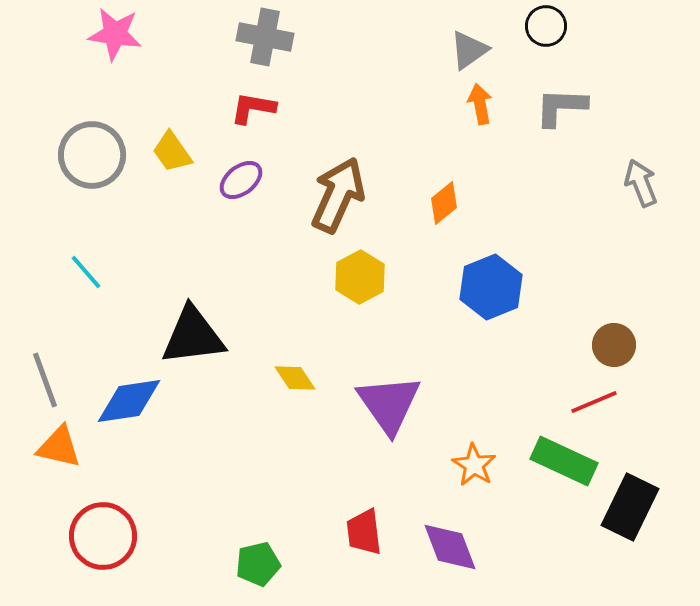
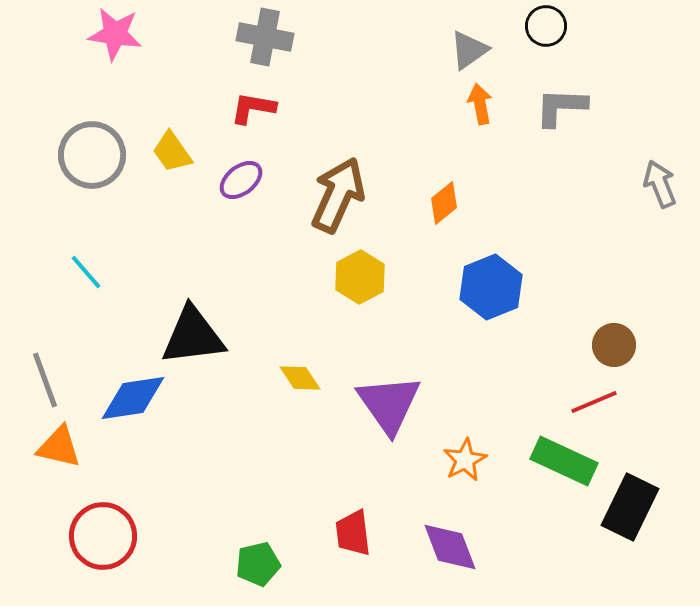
gray arrow: moved 19 px right, 1 px down
yellow diamond: moved 5 px right
blue diamond: moved 4 px right, 3 px up
orange star: moved 9 px left, 5 px up; rotated 12 degrees clockwise
red trapezoid: moved 11 px left, 1 px down
